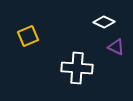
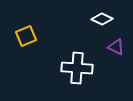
white diamond: moved 2 px left, 3 px up
yellow square: moved 2 px left
